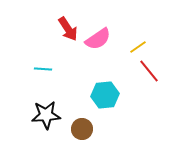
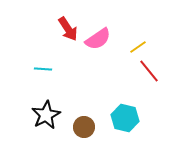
cyan hexagon: moved 20 px right, 23 px down; rotated 20 degrees clockwise
black star: rotated 24 degrees counterclockwise
brown circle: moved 2 px right, 2 px up
